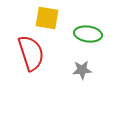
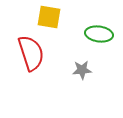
yellow square: moved 2 px right, 1 px up
green ellipse: moved 11 px right
